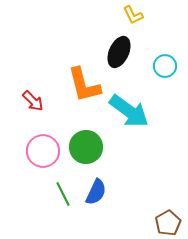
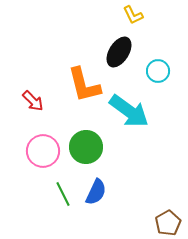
black ellipse: rotated 8 degrees clockwise
cyan circle: moved 7 px left, 5 px down
